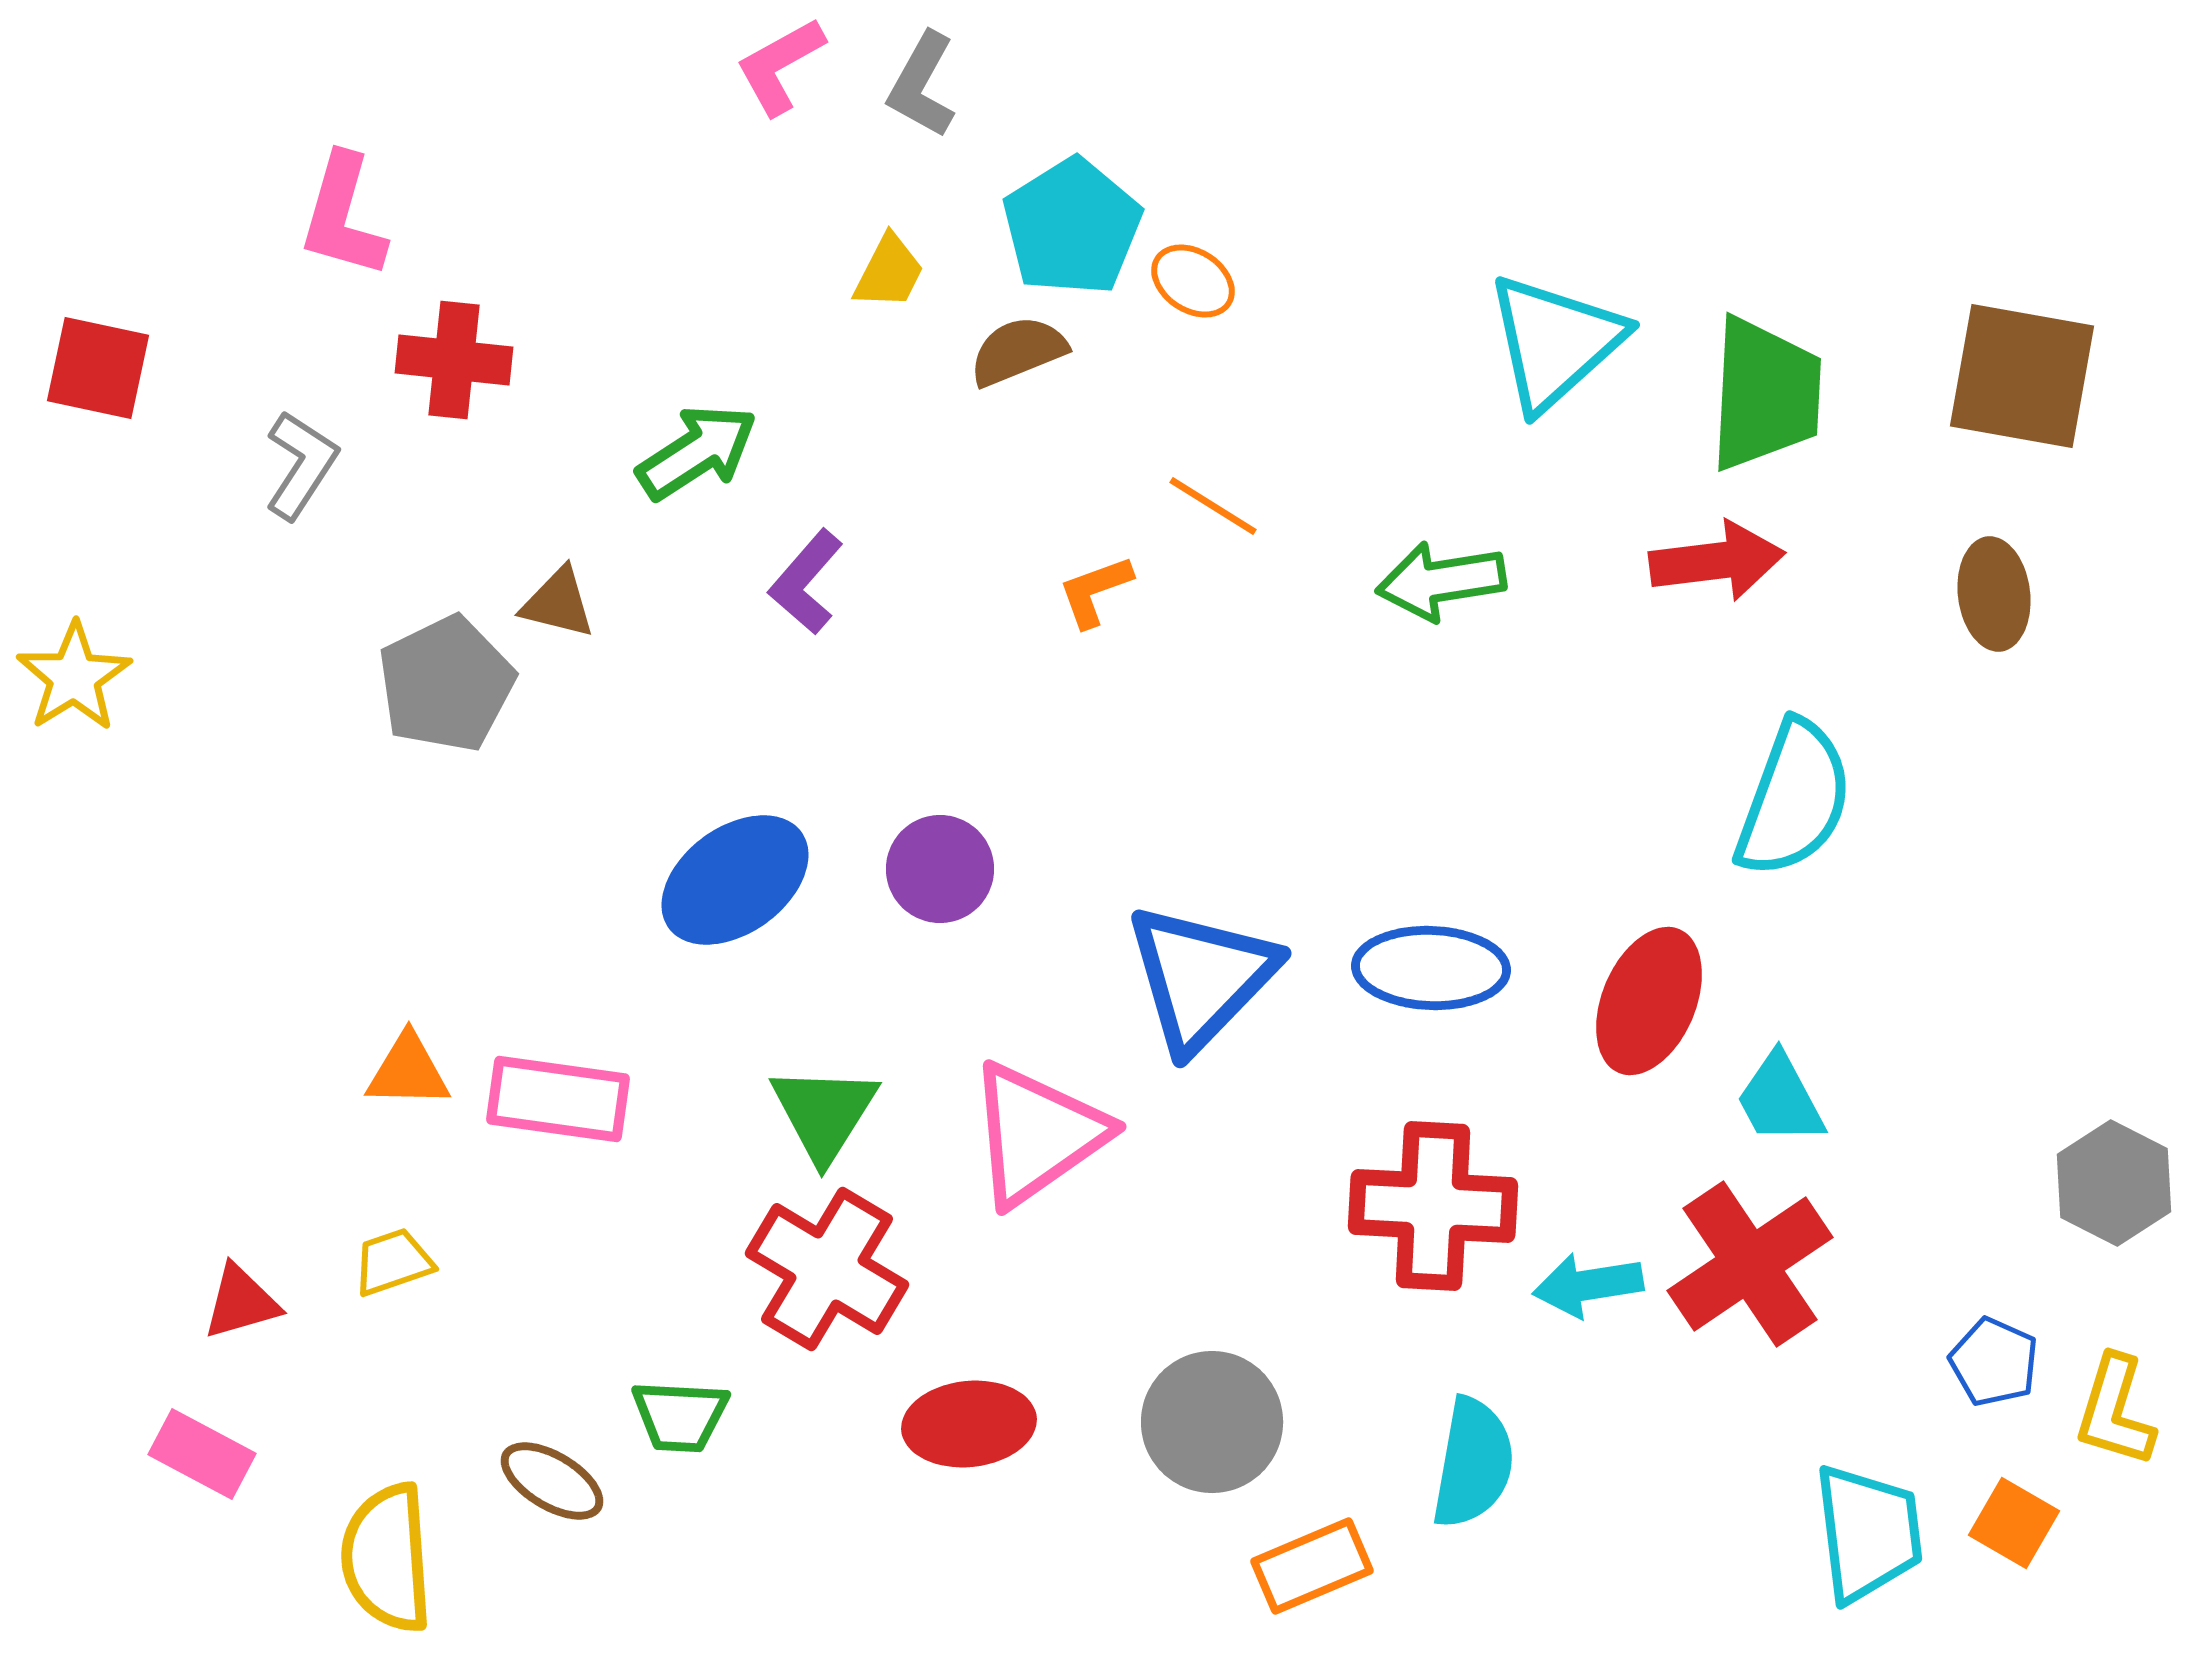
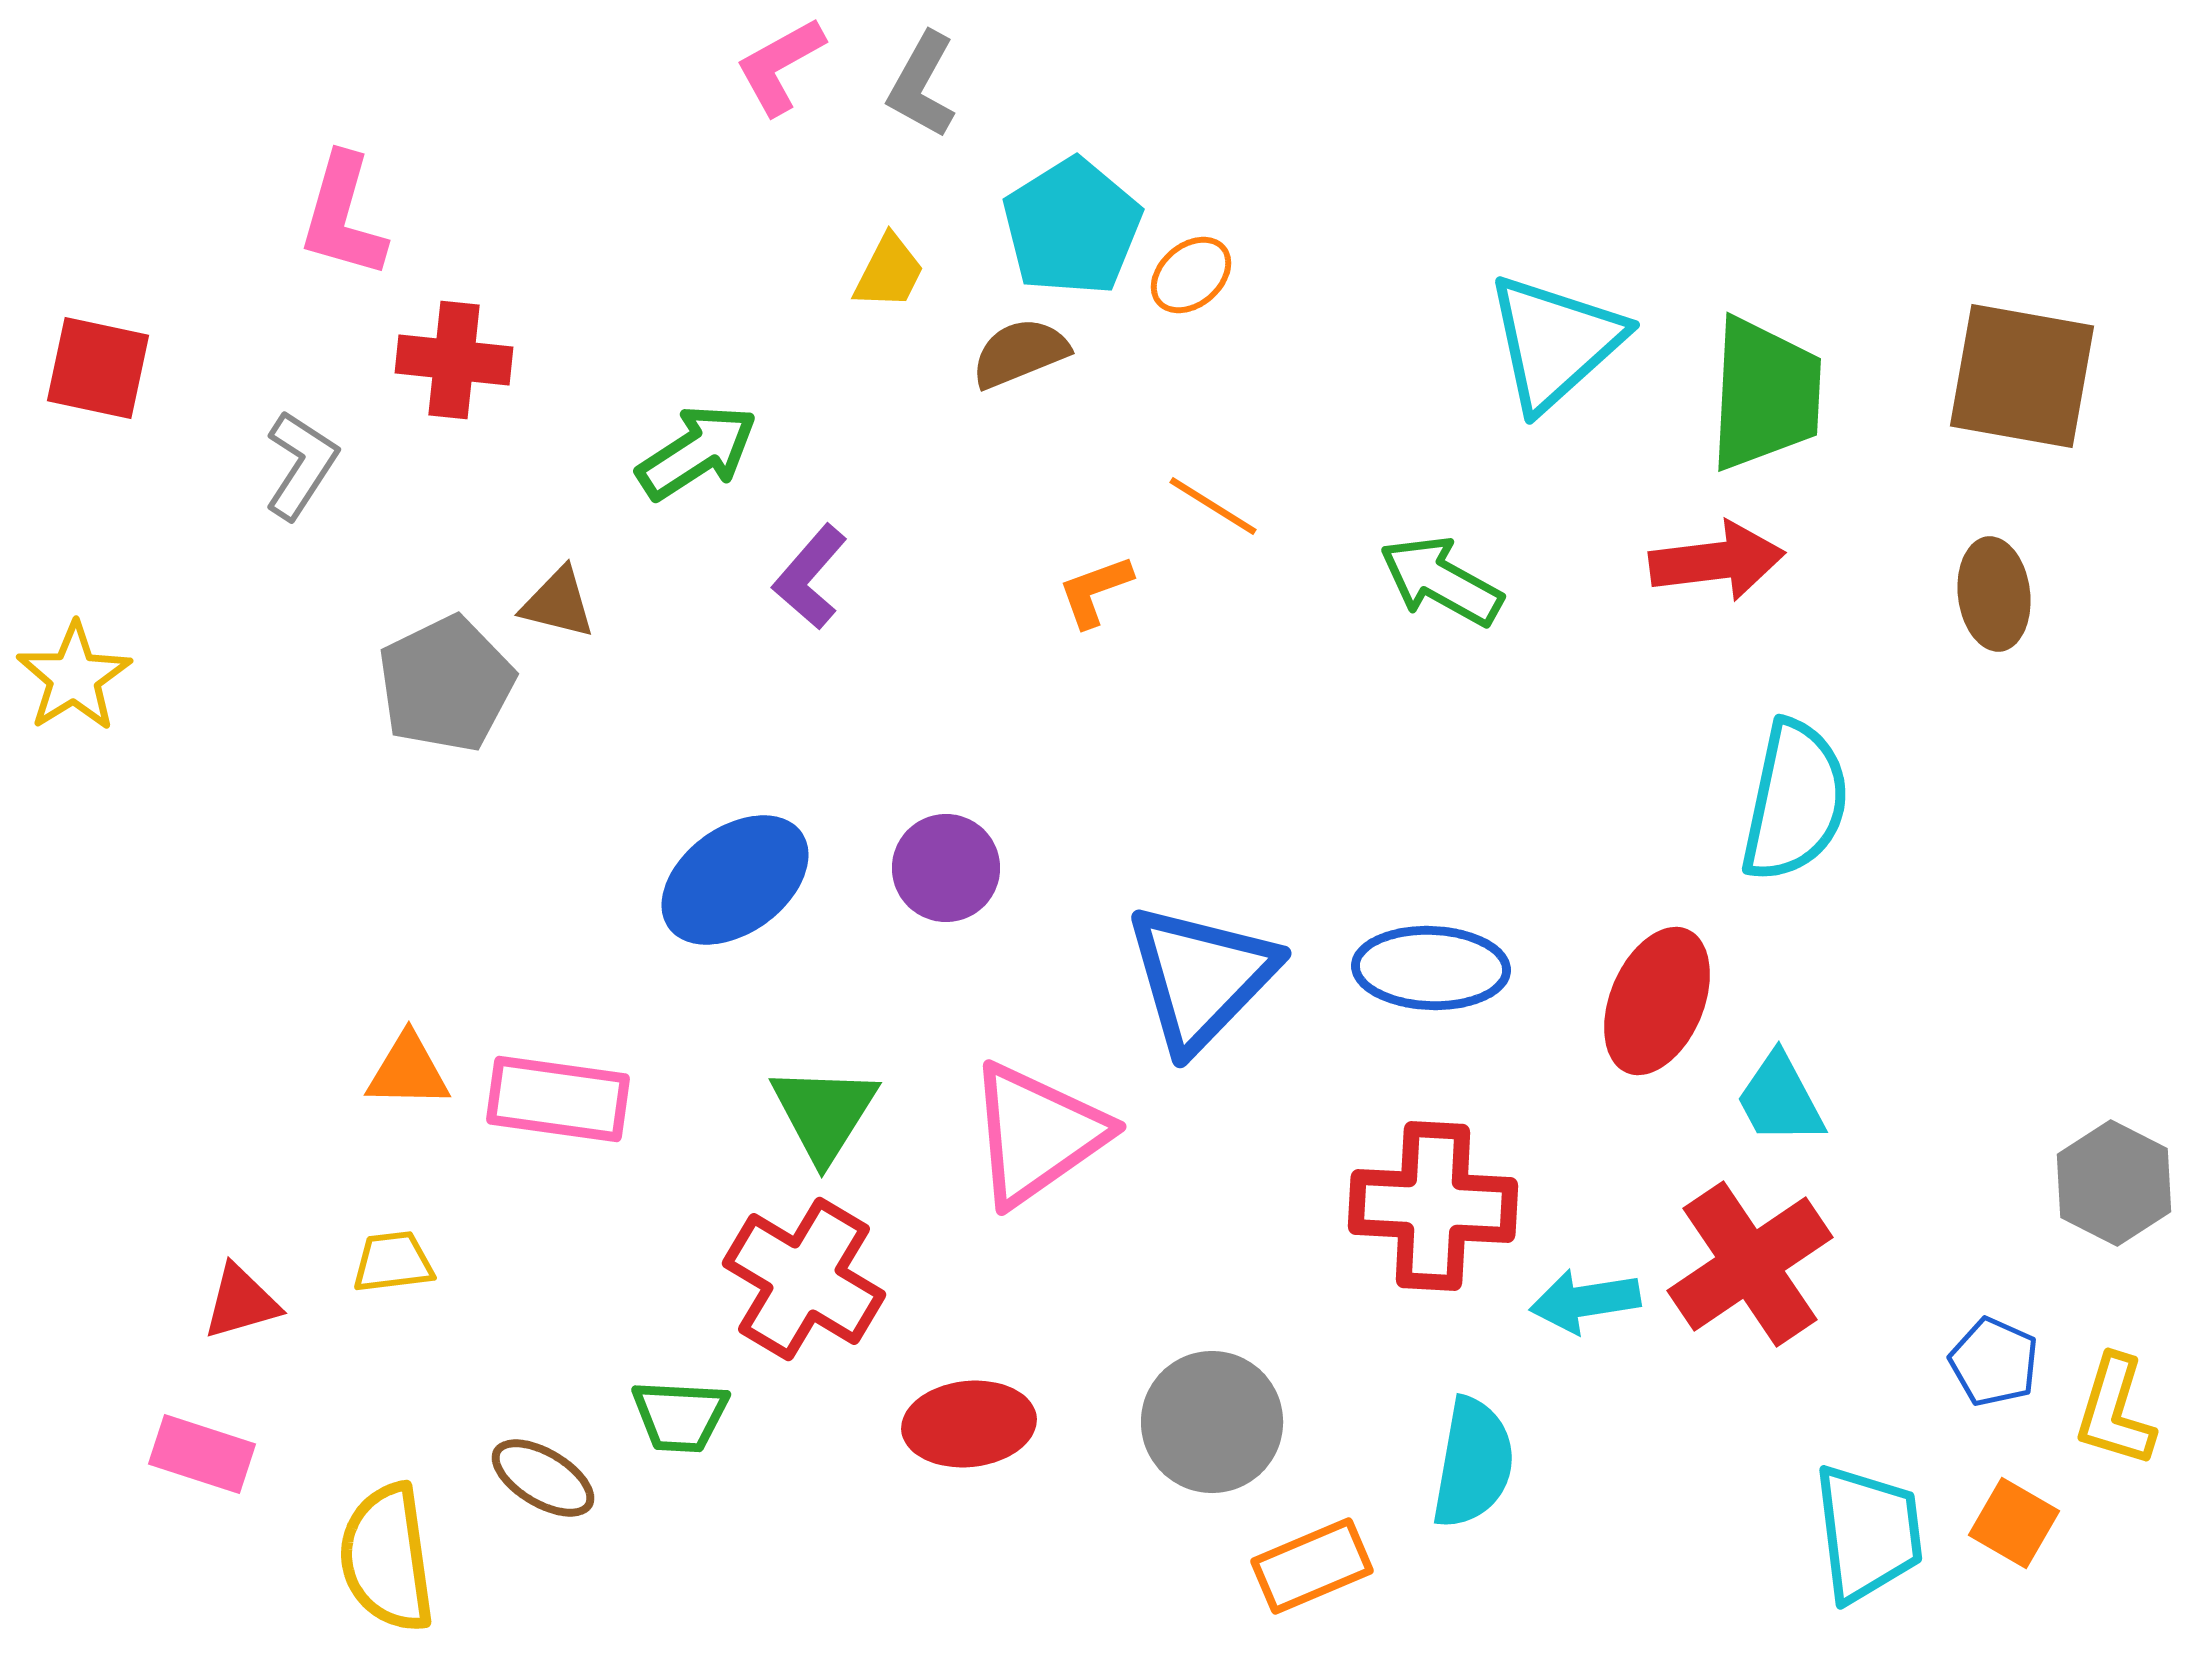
orange ellipse at (1193, 281): moved 2 px left, 6 px up; rotated 74 degrees counterclockwise
brown semicircle at (1018, 351): moved 2 px right, 2 px down
green arrow at (1441, 581): rotated 38 degrees clockwise
purple L-shape at (806, 582): moved 4 px right, 5 px up
cyan semicircle at (1794, 799): moved 1 px right, 2 px down; rotated 8 degrees counterclockwise
purple circle at (940, 869): moved 6 px right, 1 px up
red ellipse at (1649, 1001): moved 8 px right
yellow trapezoid at (393, 1262): rotated 12 degrees clockwise
red cross at (827, 1269): moved 23 px left, 10 px down
cyan arrow at (1588, 1285): moved 3 px left, 16 px down
pink rectangle at (202, 1454): rotated 10 degrees counterclockwise
brown ellipse at (552, 1481): moved 9 px left, 3 px up
yellow semicircle at (387, 1558): rotated 4 degrees counterclockwise
